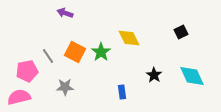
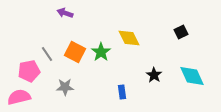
gray line: moved 1 px left, 2 px up
pink pentagon: moved 2 px right
